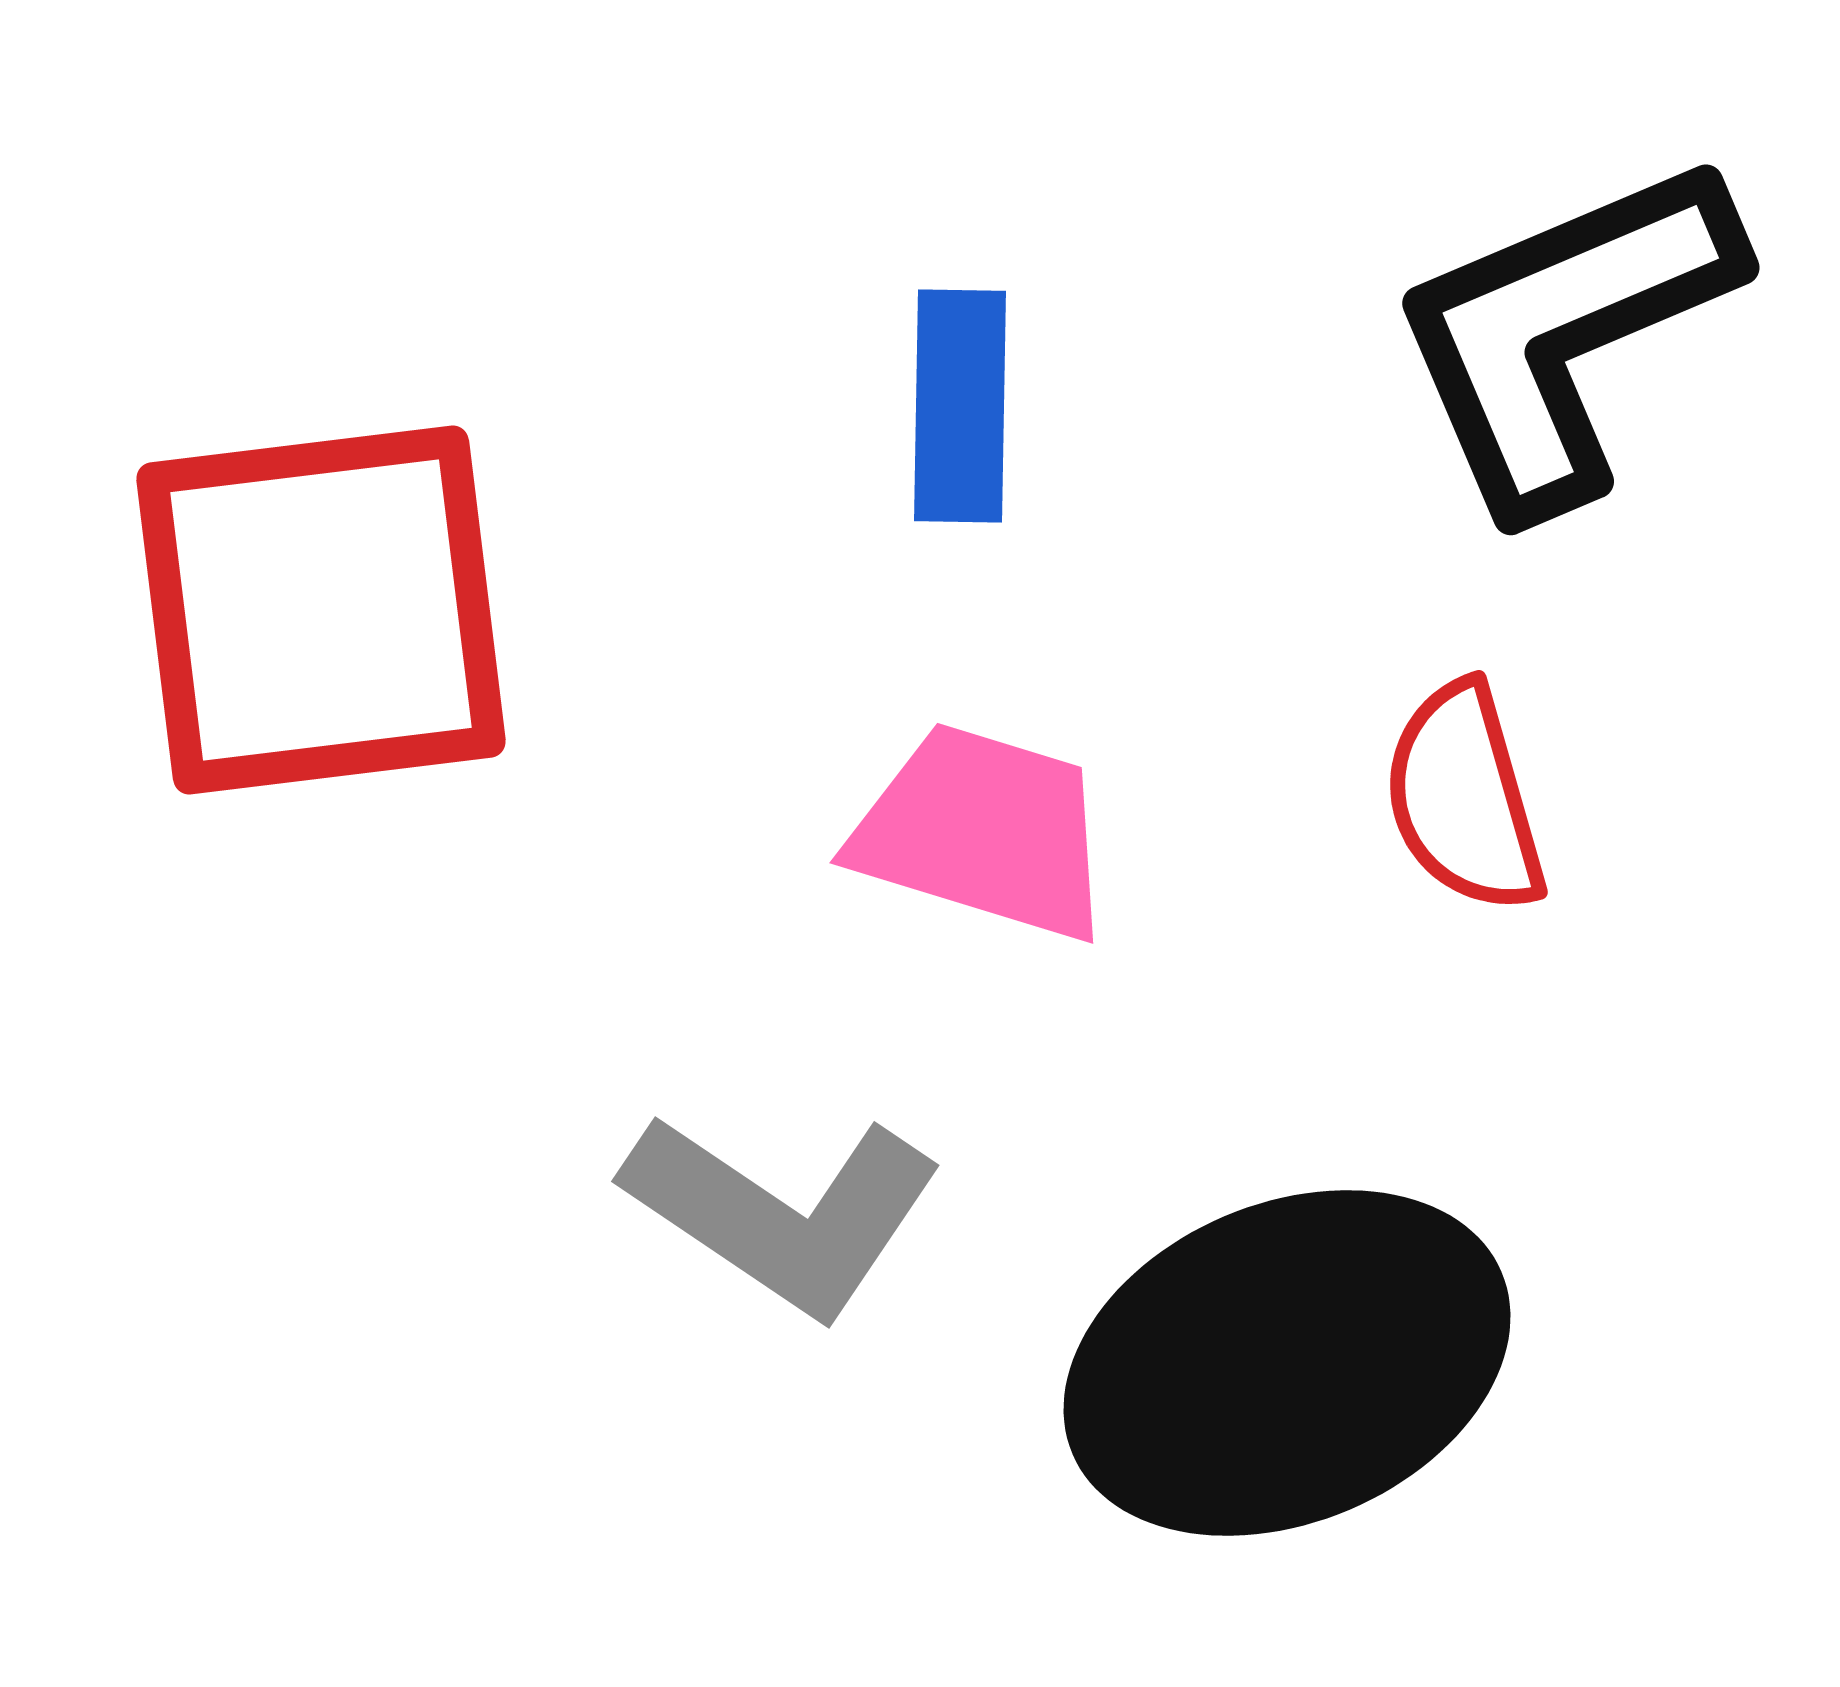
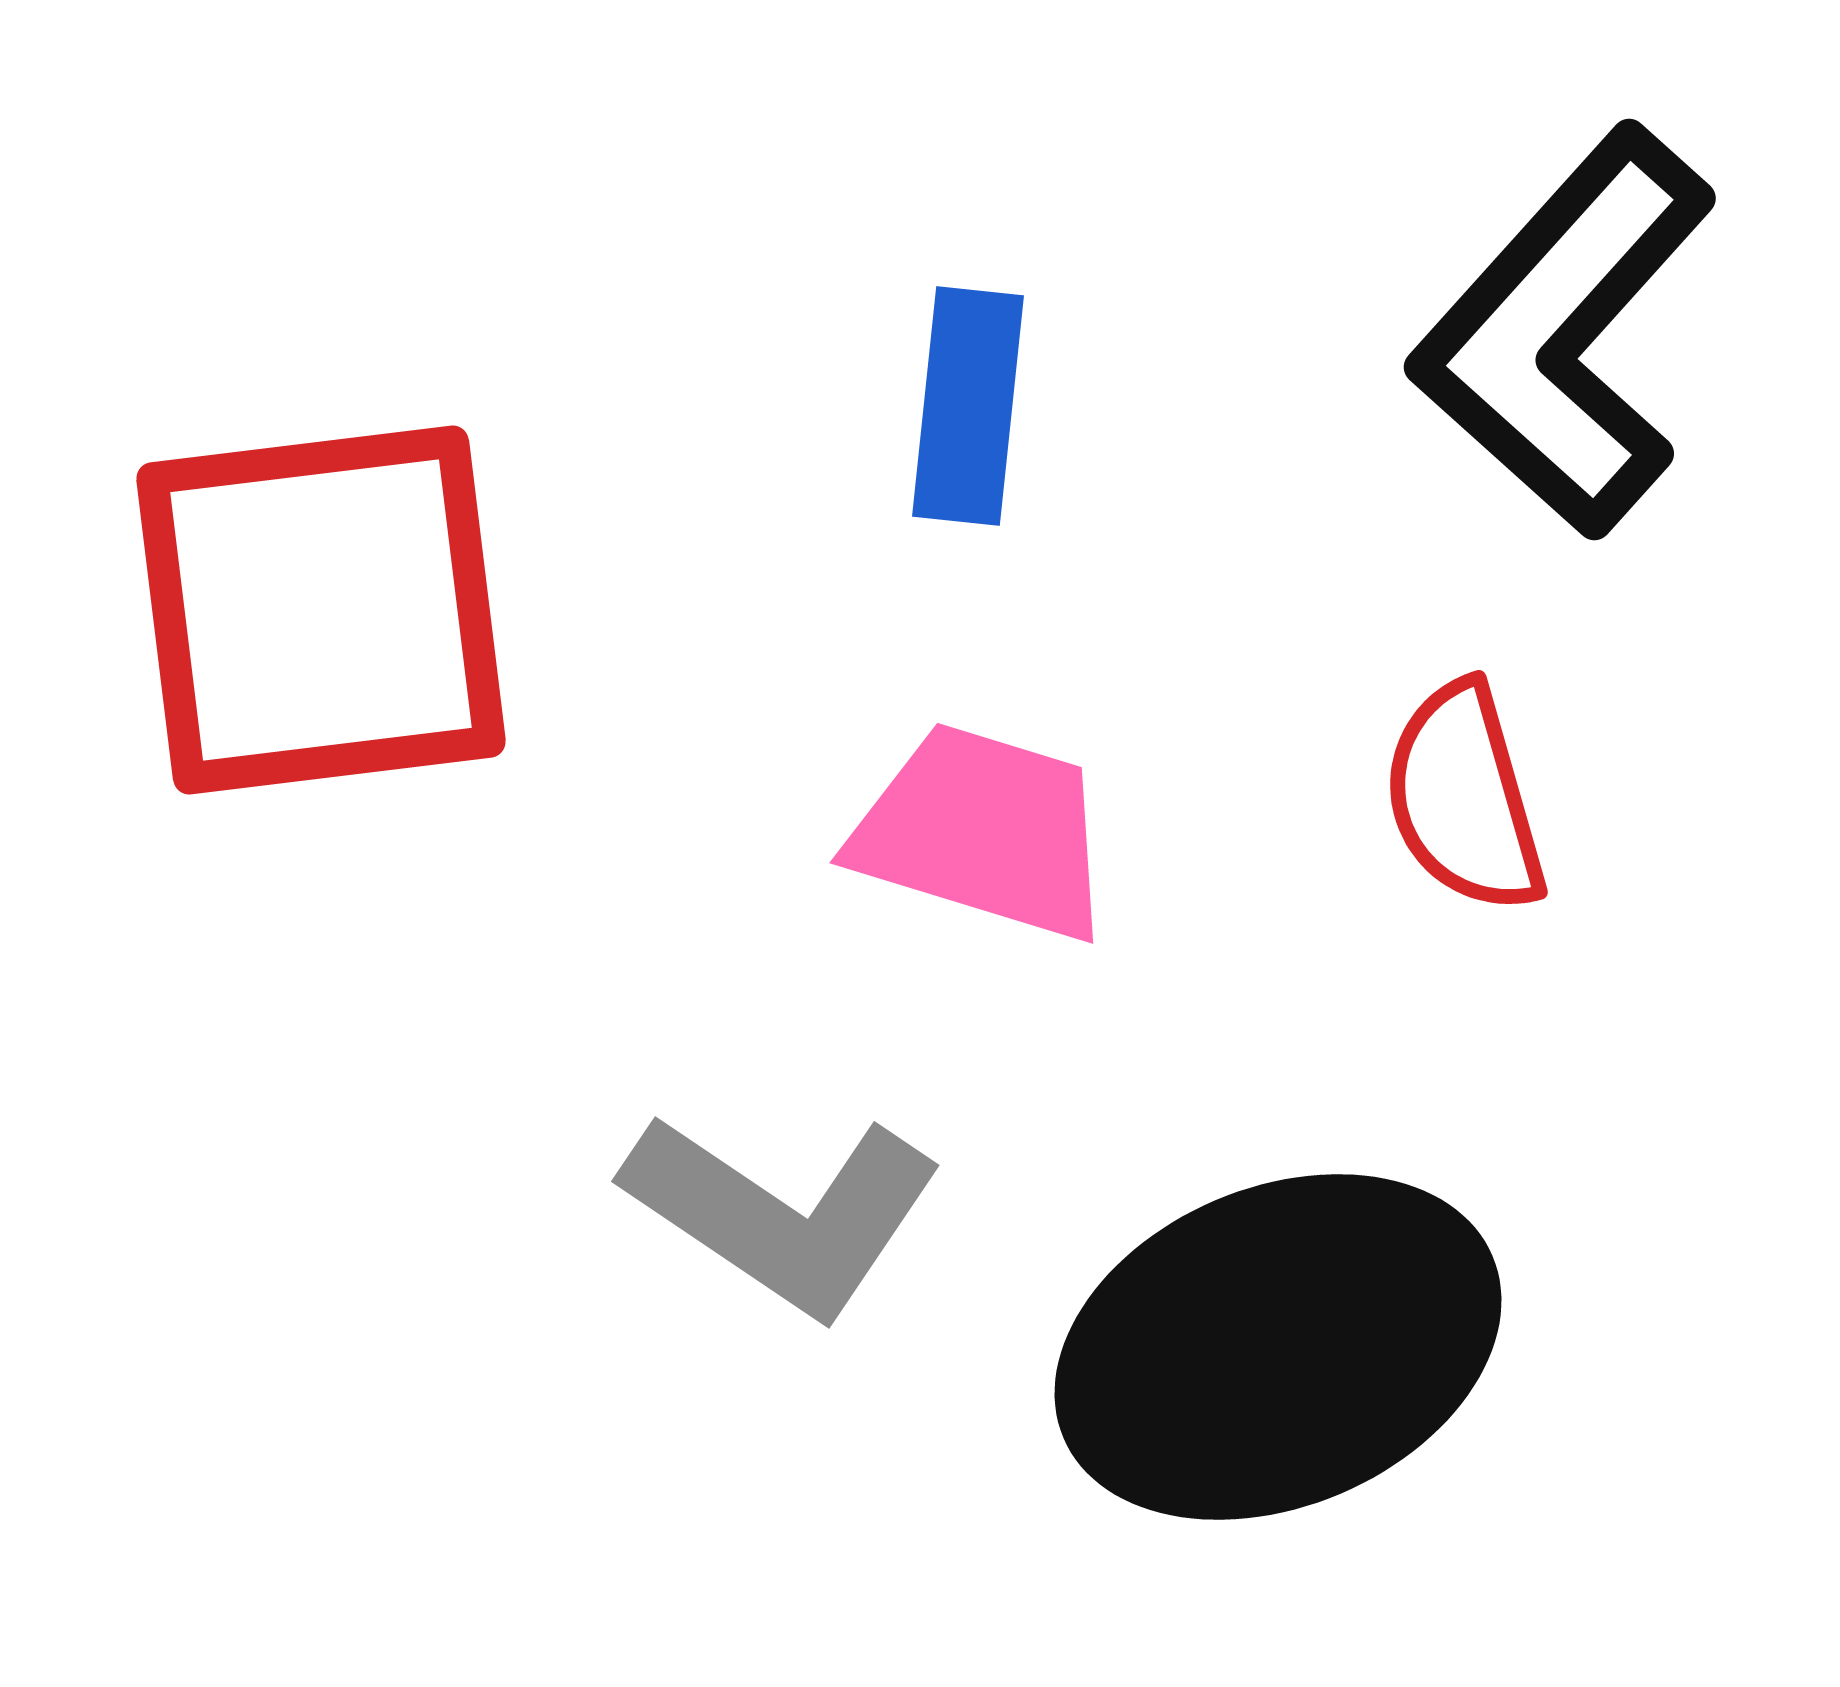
black L-shape: rotated 25 degrees counterclockwise
blue rectangle: moved 8 px right; rotated 5 degrees clockwise
black ellipse: moved 9 px left, 16 px up
